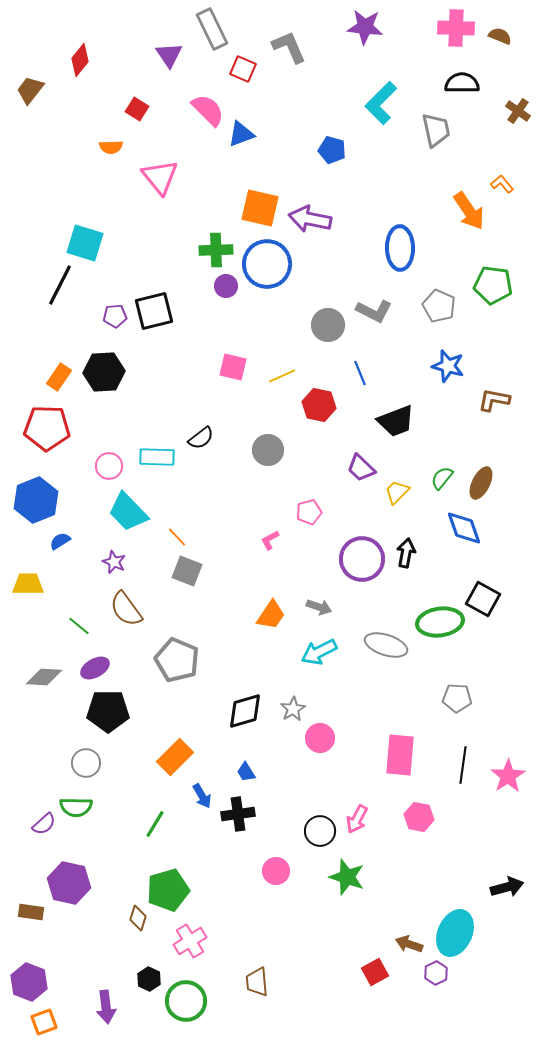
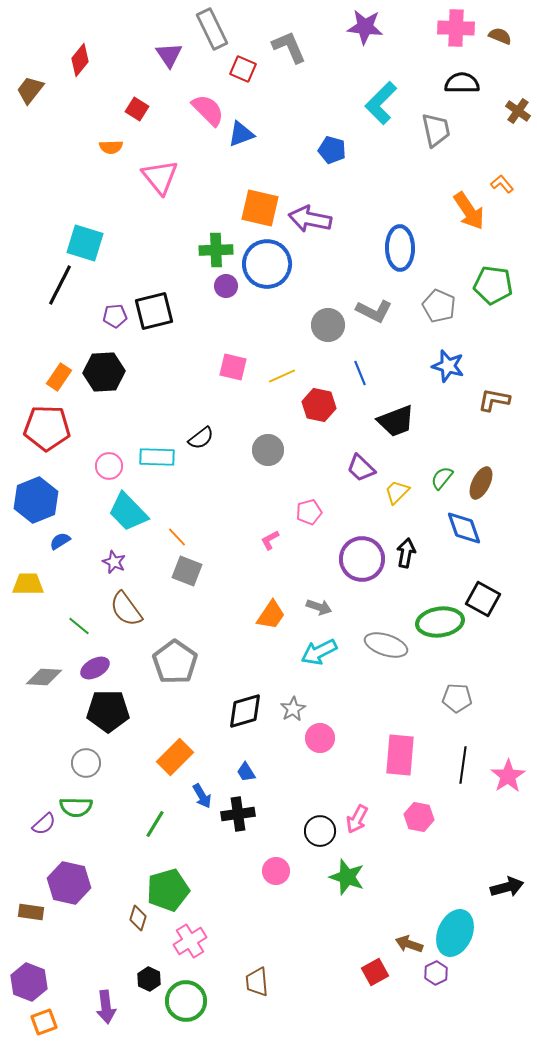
gray pentagon at (177, 660): moved 2 px left, 2 px down; rotated 12 degrees clockwise
